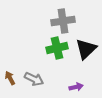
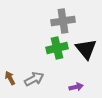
black triangle: rotated 25 degrees counterclockwise
gray arrow: rotated 54 degrees counterclockwise
